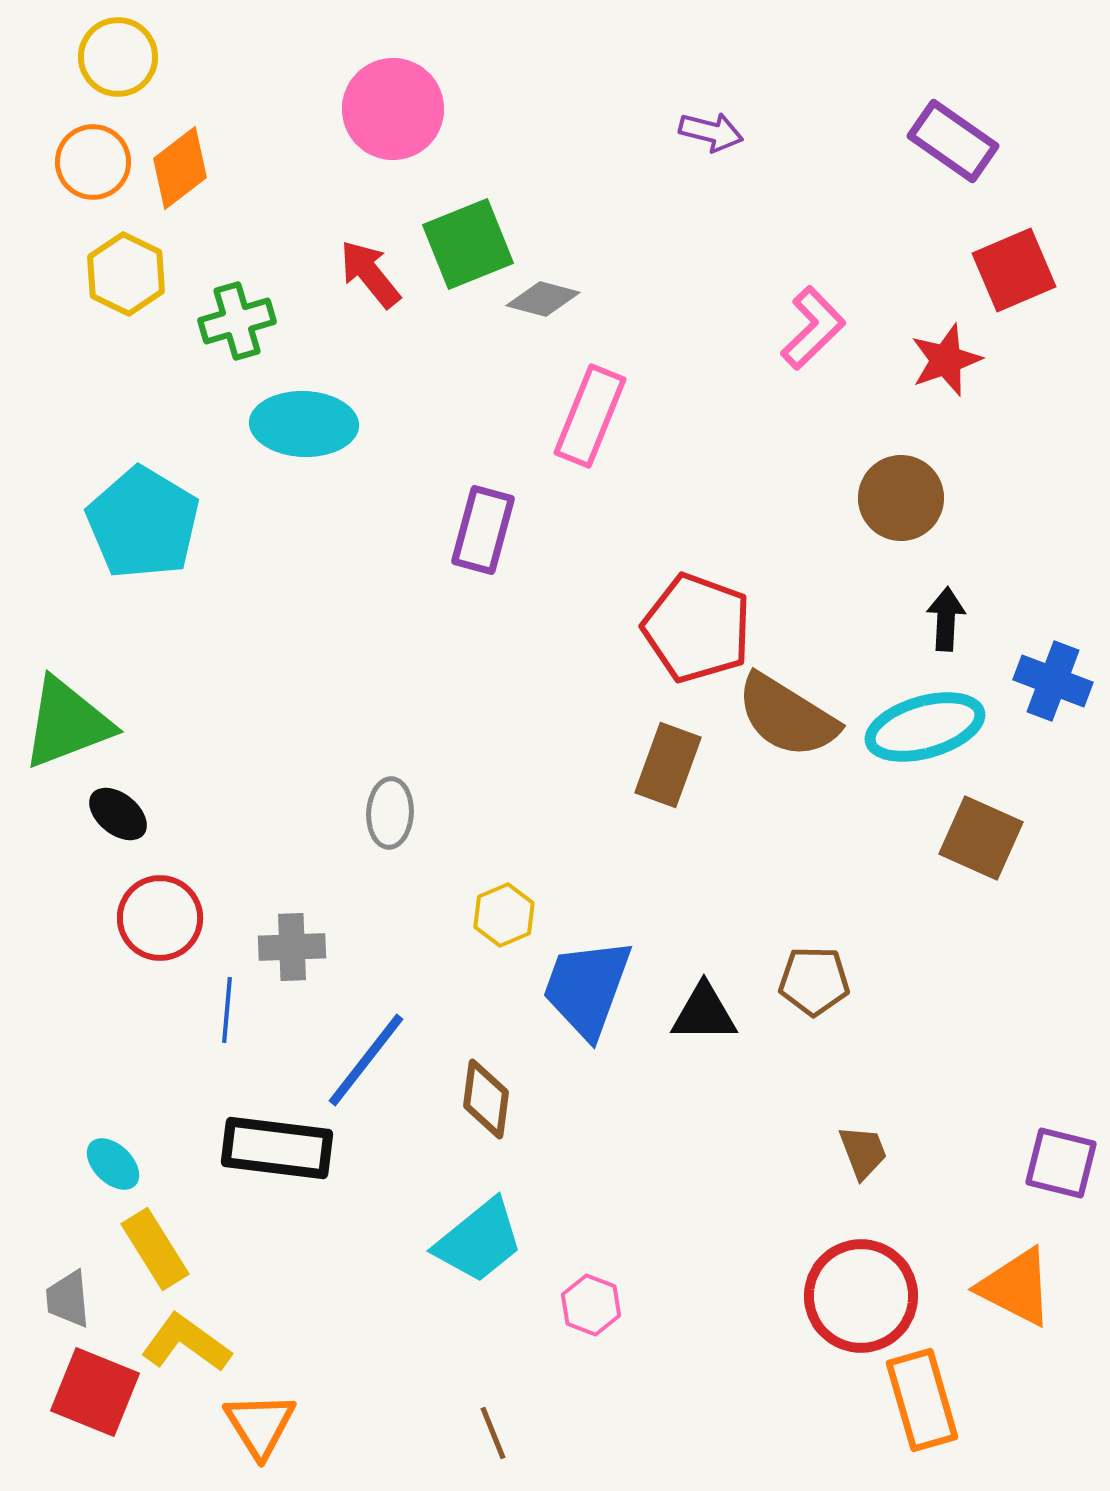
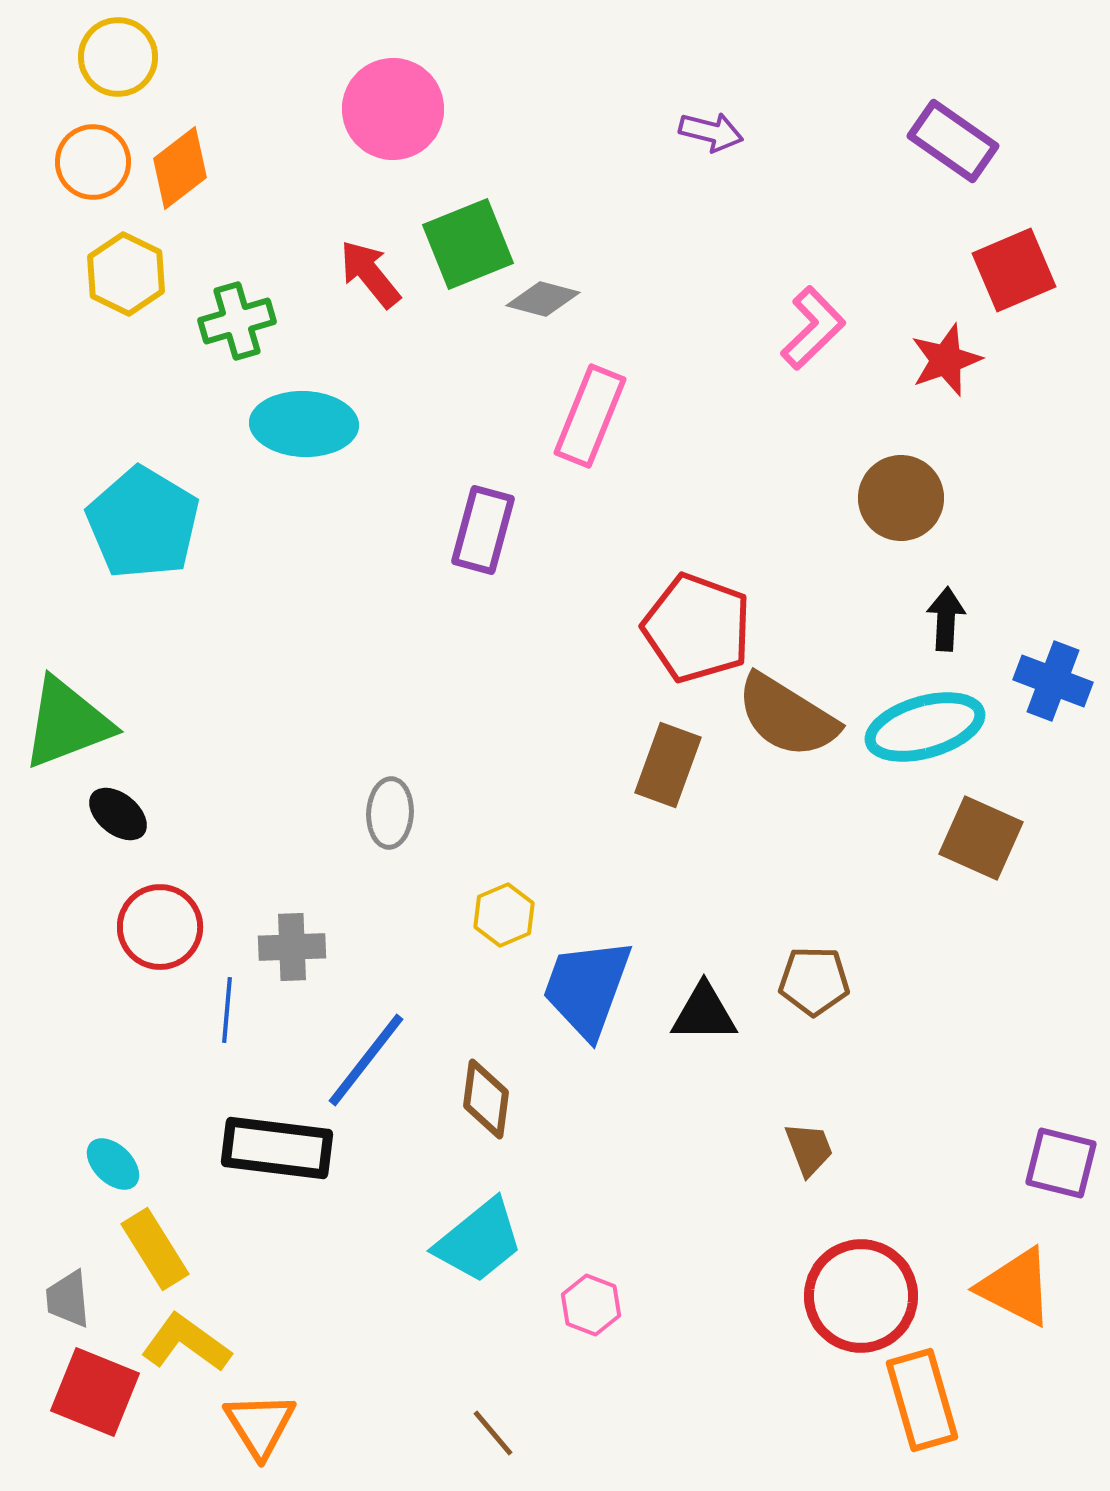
red circle at (160, 918): moved 9 px down
brown trapezoid at (863, 1152): moved 54 px left, 3 px up
brown line at (493, 1433): rotated 18 degrees counterclockwise
